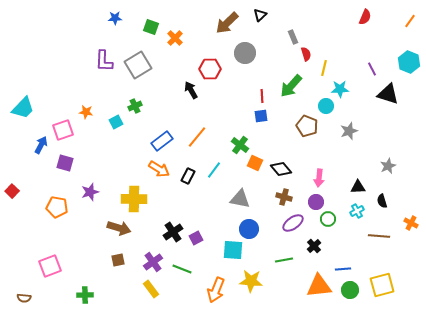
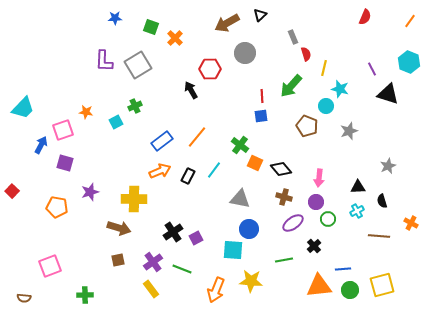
brown arrow at (227, 23): rotated 15 degrees clockwise
cyan star at (340, 89): rotated 18 degrees clockwise
orange arrow at (159, 169): moved 1 px right, 2 px down; rotated 55 degrees counterclockwise
